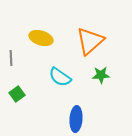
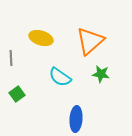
green star: moved 1 px up; rotated 12 degrees clockwise
